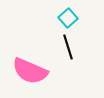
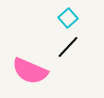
black line: rotated 60 degrees clockwise
